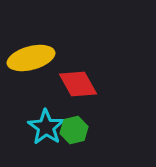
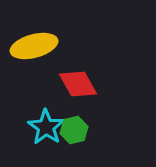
yellow ellipse: moved 3 px right, 12 px up
